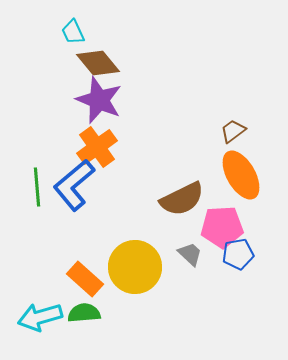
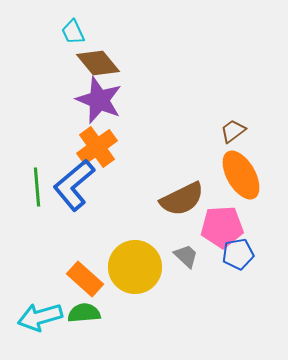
gray trapezoid: moved 4 px left, 2 px down
